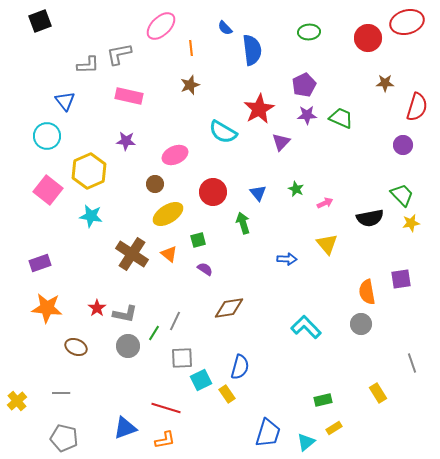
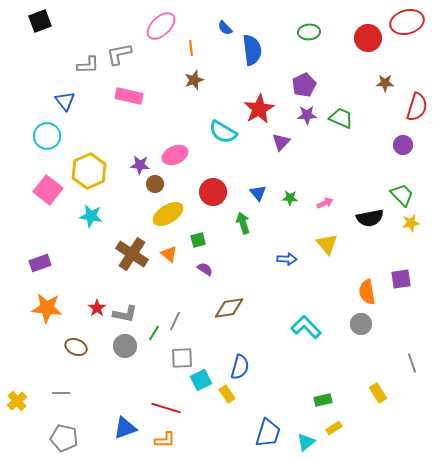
brown star at (190, 85): moved 4 px right, 5 px up
purple star at (126, 141): moved 14 px right, 24 px down
green star at (296, 189): moved 6 px left, 9 px down; rotated 21 degrees counterclockwise
gray circle at (128, 346): moved 3 px left
orange L-shape at (165, 440): rotated 10 degrees clockwise
